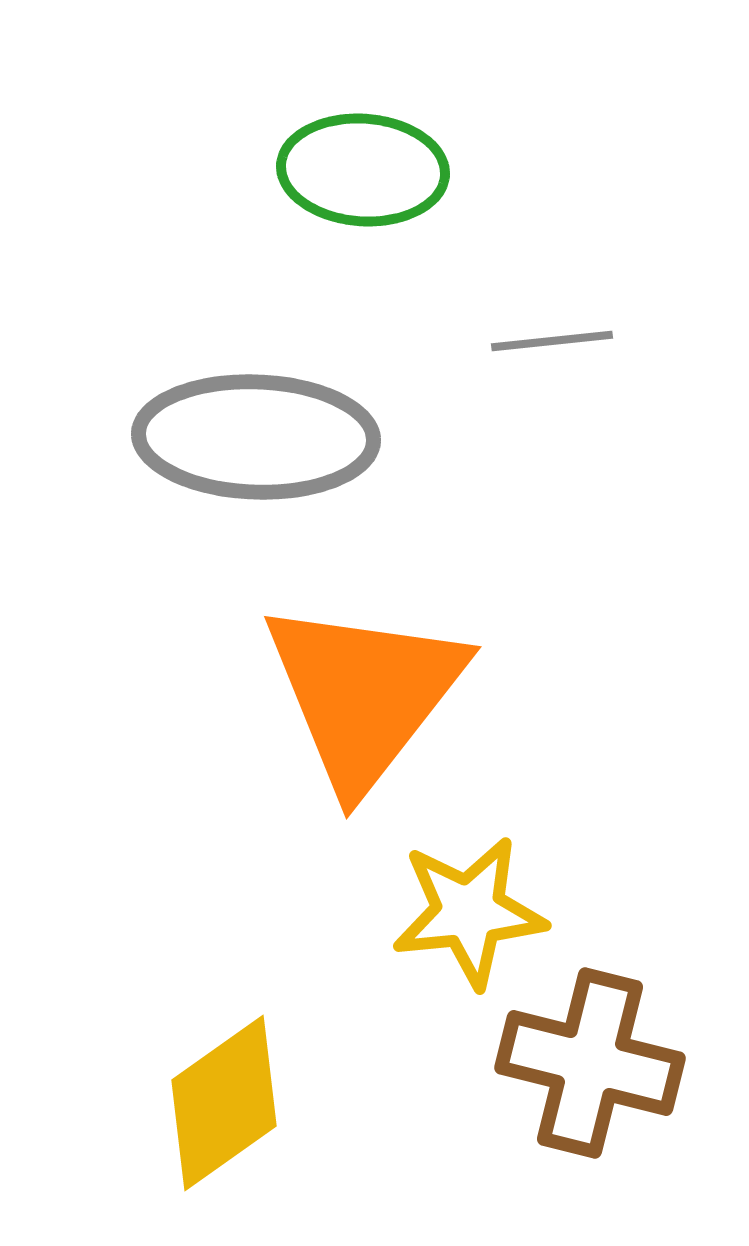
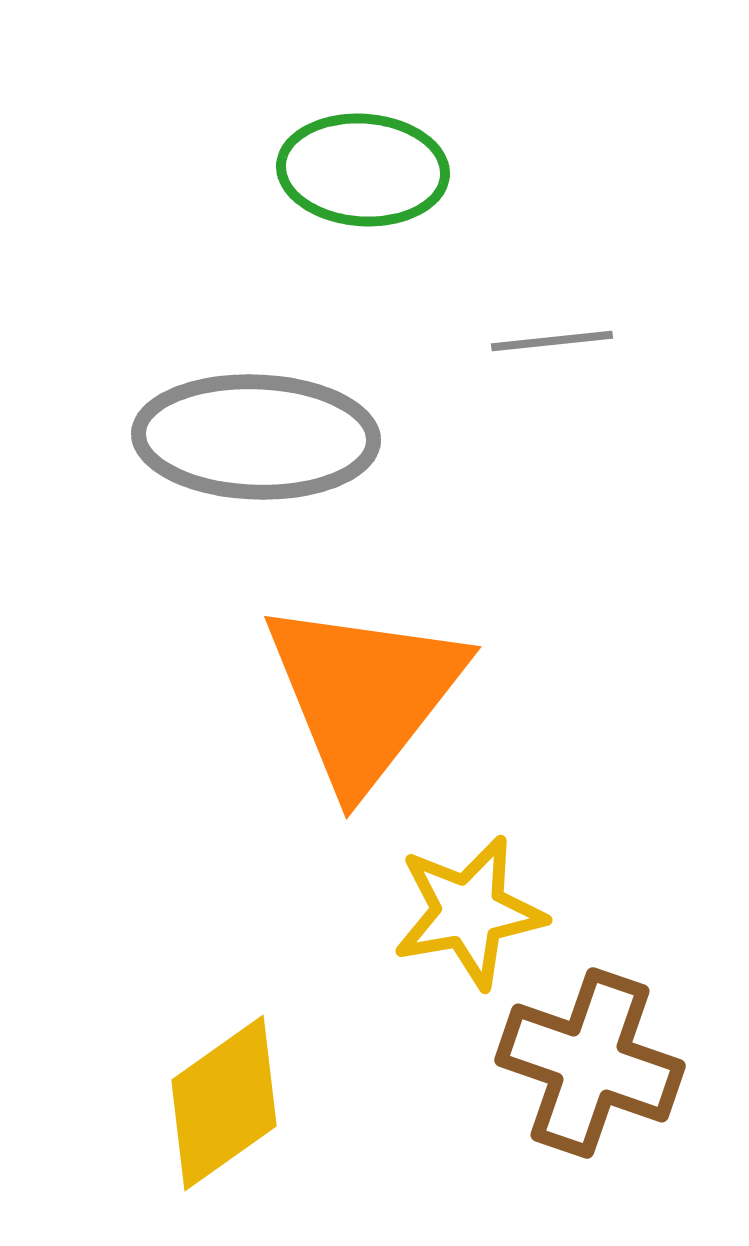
yellow star: rotated 4 degrees counterclockwise
brown cross: rotated 5 degrees clockwise
